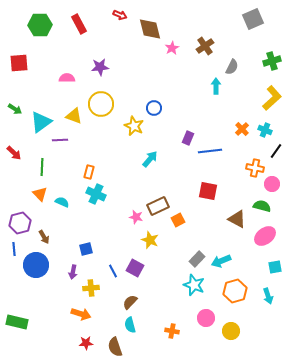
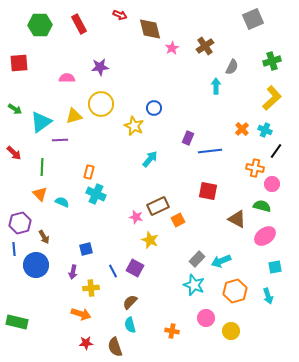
yellow triangle at (74, 116): rotated 36 degrees counterclockwise
